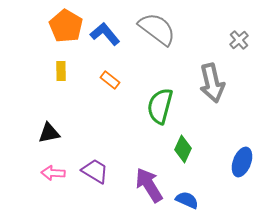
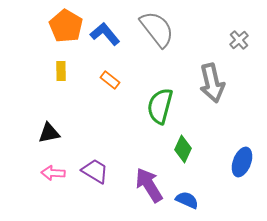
gray semicircle: rotated 15 degrees clockwise
